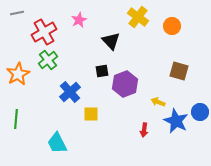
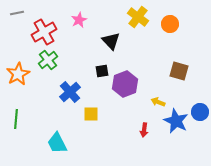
orange circle: moved 2 px left, 2 px up
